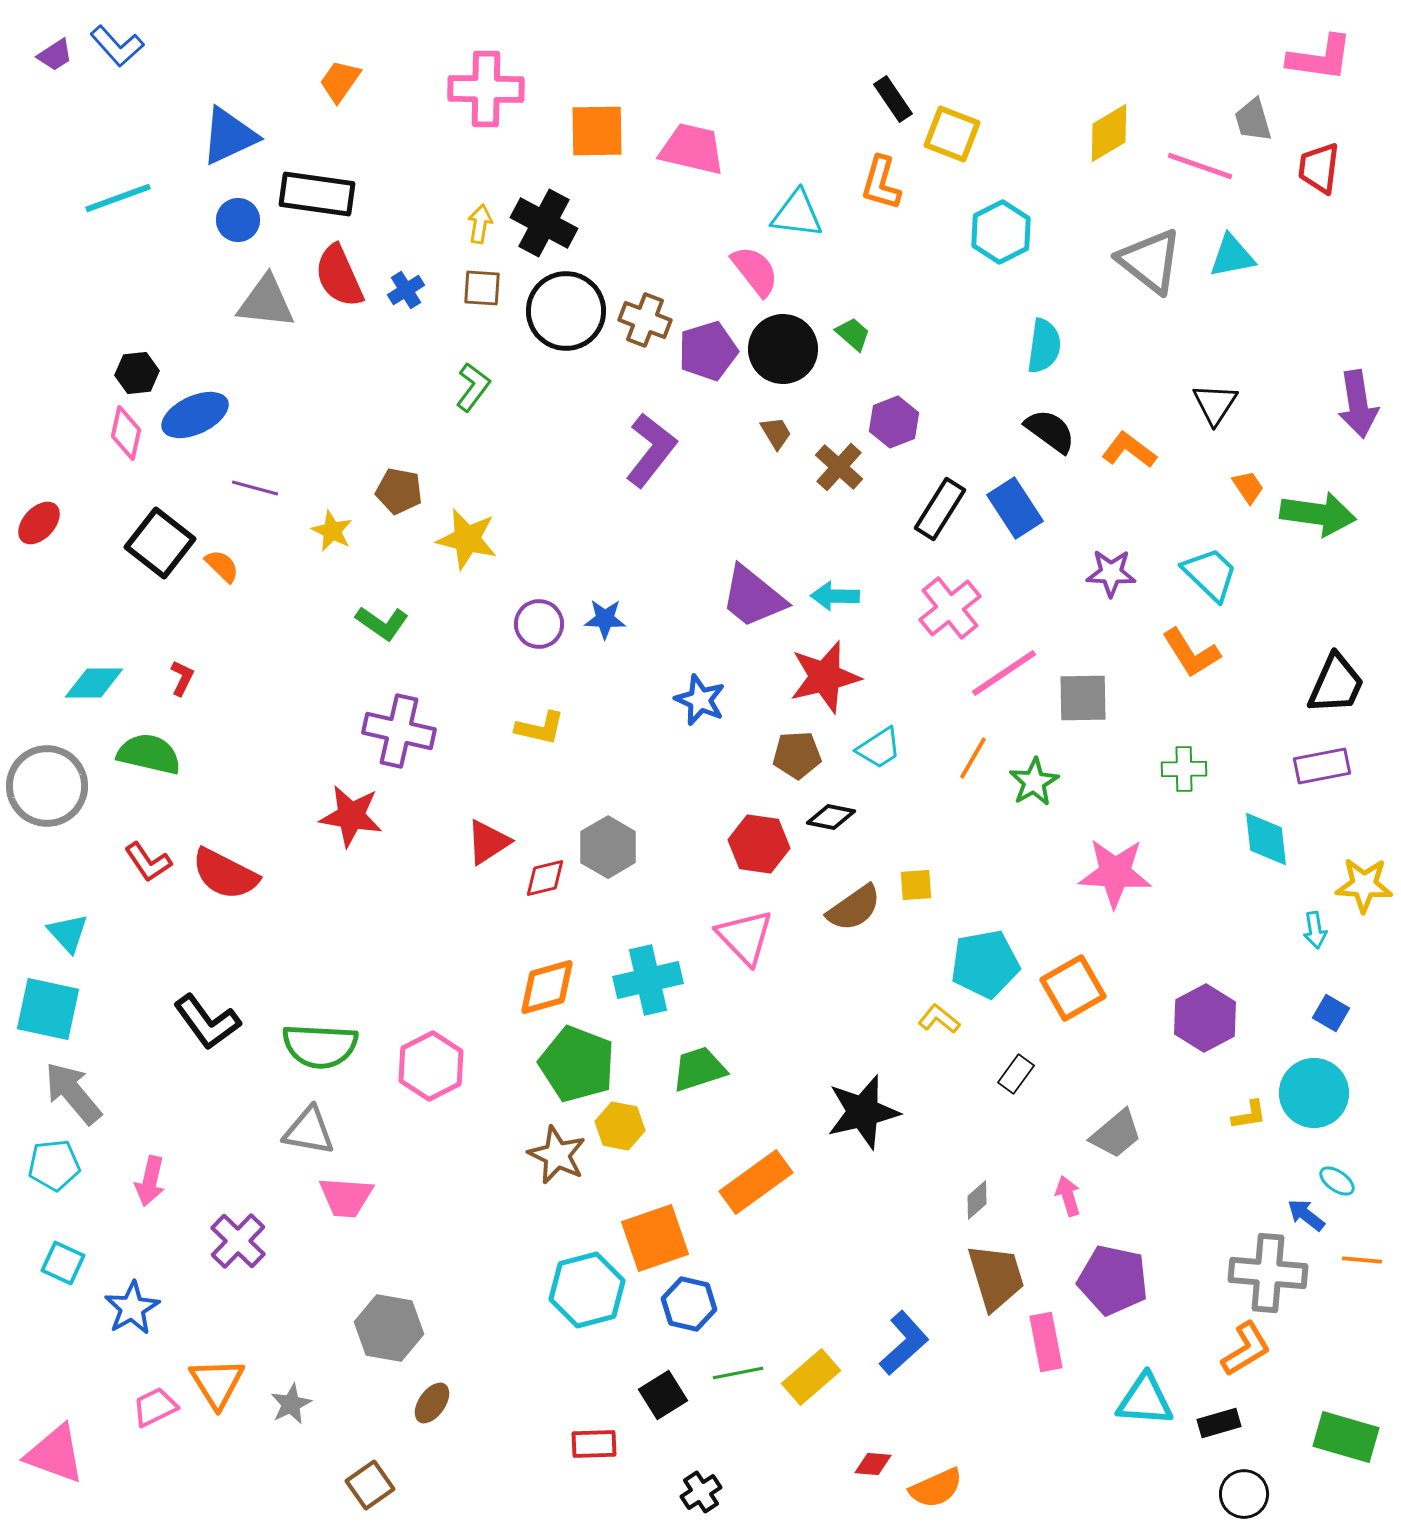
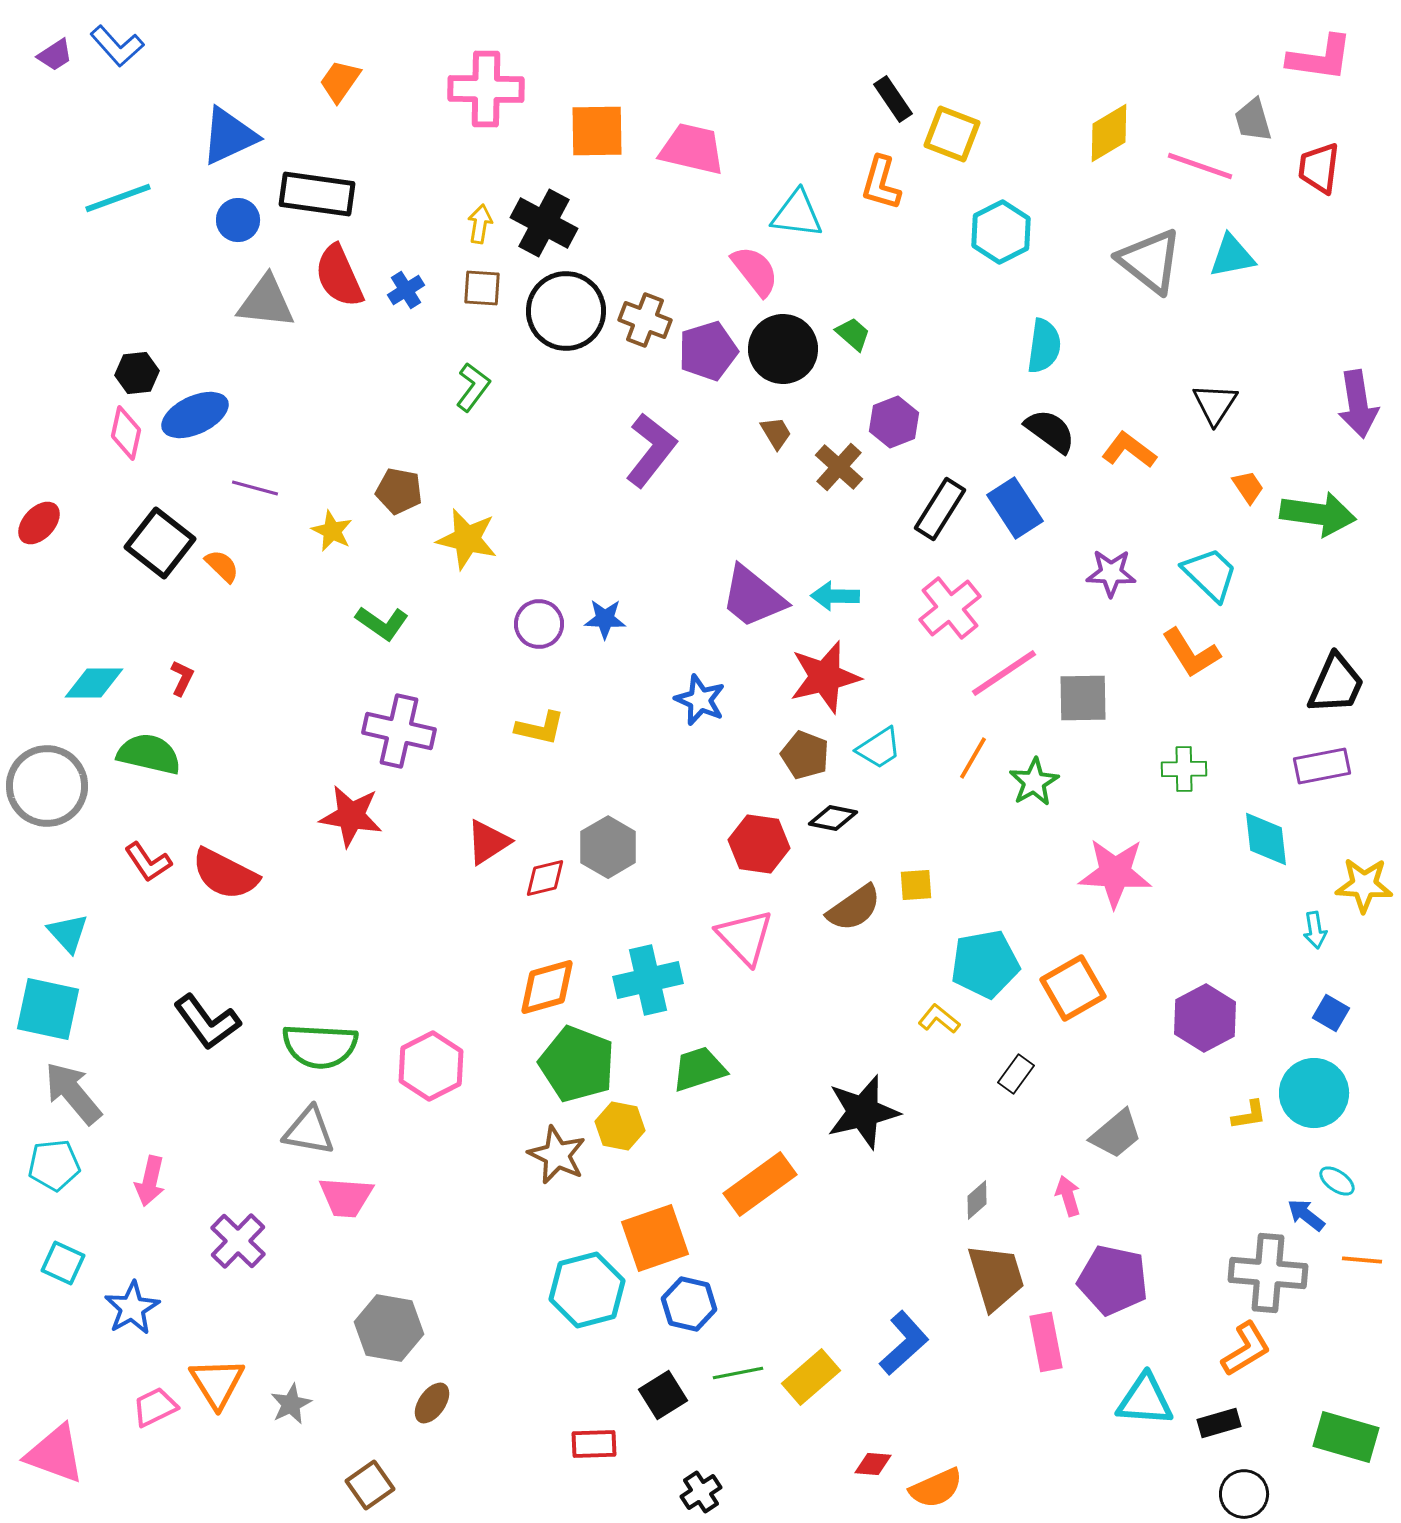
brown pentagon at (797, 755): moved 8 px right; rotated 24 degrees clockwise
black diamond at (831, 817): moved 2 px right, 1 px down
orange rectangle at (756, 1182): moved 4 px right, 2 px down
